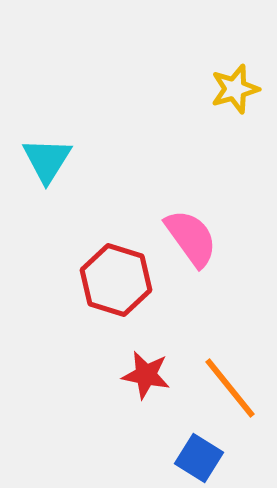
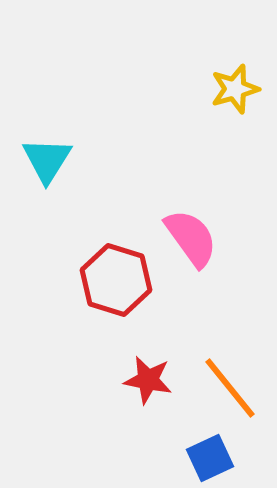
red star: moved 2 px right, 5 px down
blue square: moved 11 px right; rotated 33 degrees clockwise
